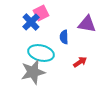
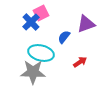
purple triangle: moved 1 px left; rotated 30 degrees counterclockwise
blue semicircle: rotated 40 degrees clockwise
gray star: rotated 15 degrees clockwise
